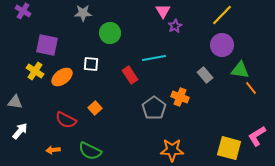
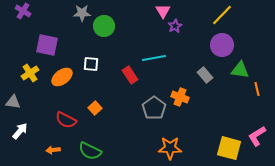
gray star: moved 1 px left
green circle: moved 6 px left, 7 px up
yellow cross: moved 5 px left, 2 px down; rotated 24 degrees clockwise
orange line: moved 6 px right, 1 px down; rotated 24 degrees clockwise
gray triangle: moved 2 px left
orange star: moved 2 px left, 2 px up
